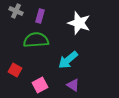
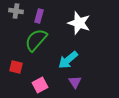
gray cross: rotated 16 degrees counterclockwise
purple rectangle: moved 1 px left
green semicircle: rotated 45 degrees counterclockwise
red square: moved 1 px right, 3 px up; rotated 16 degrees counterclockwise
purple triangle: moved 2 px right, 3 px up; rotated 24 degrees clockwise
